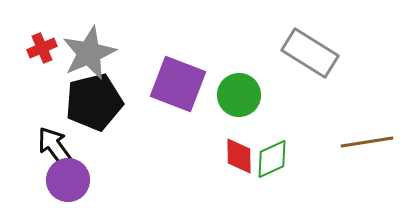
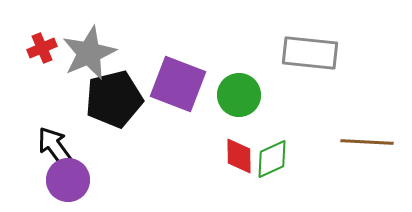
gray rectangle: rotated 26 degrees counterclockwise
black pentagon: moved 20 px right, 3 px up
brown line: rotated 12 degrees clockwise
